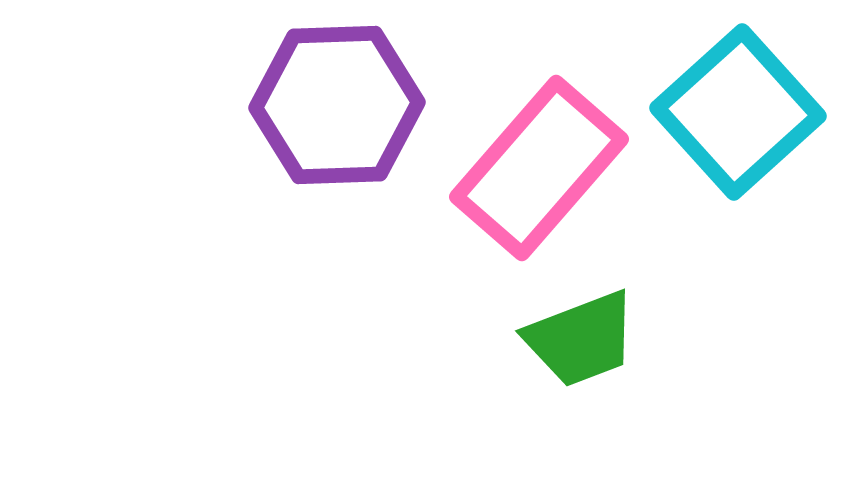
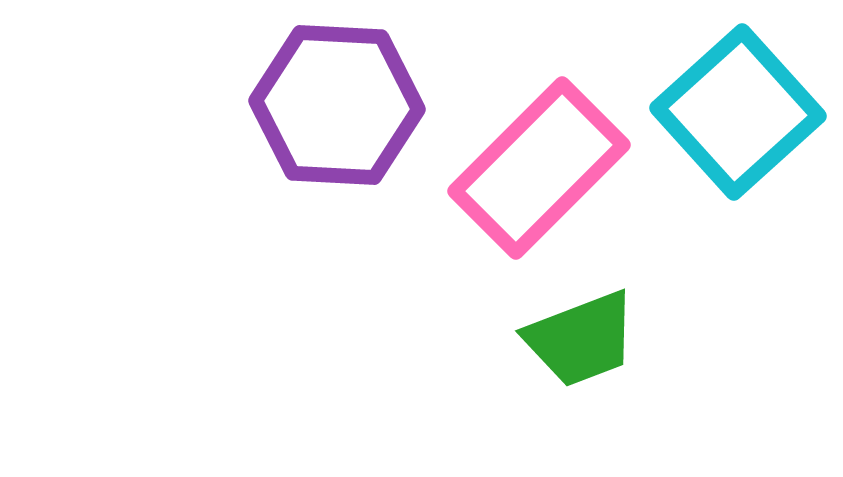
purple hexagon: rotated 5 degrees clockwise
pink rectangle: rotated 4 degrees clockwise
